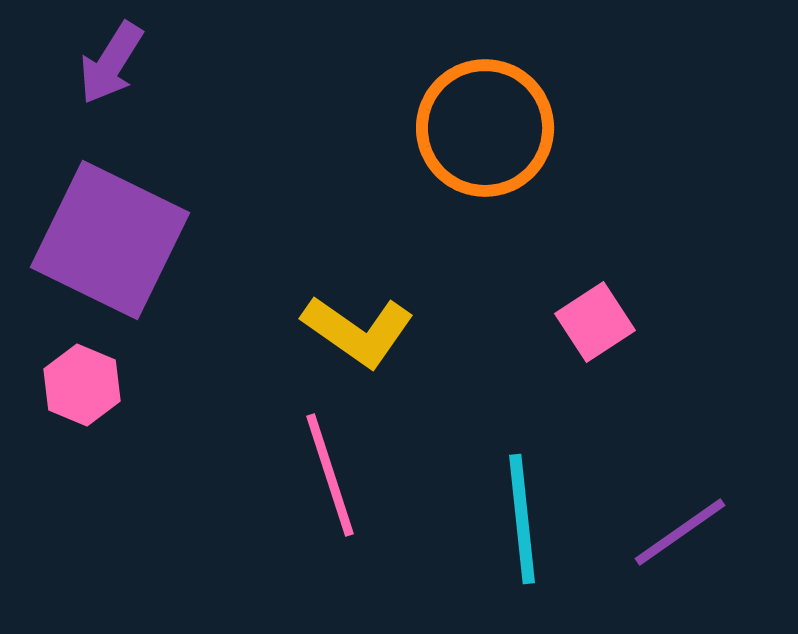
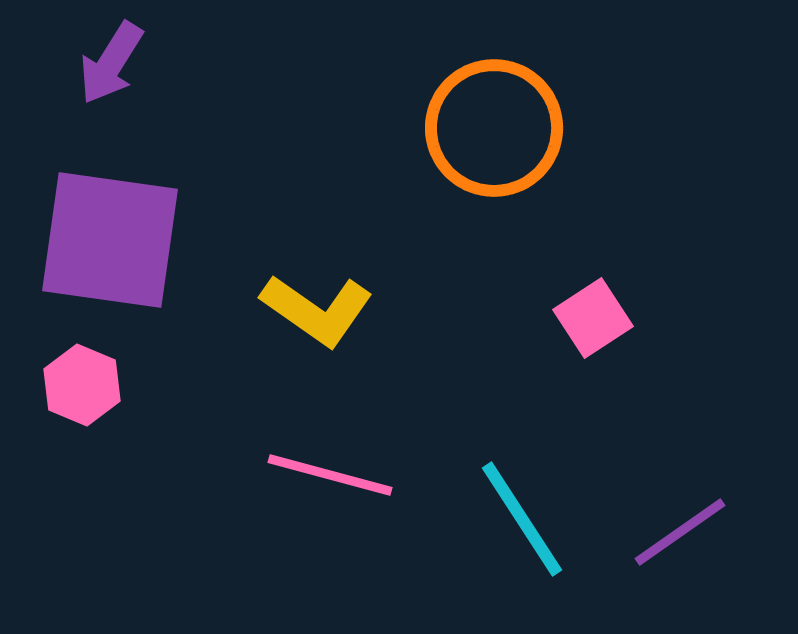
orange circle: moved 9 px right
purple square: rotated 18 degrees counterclockwise
pink square: moved 2 px left, 4 px up
yellow L-shape: moved 41 px left, 21 px up
pink line: rotated 57 degrees counterclockwise
cyan line: rotated 27 degrees counterclockwise
